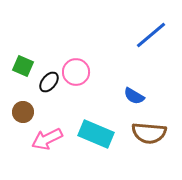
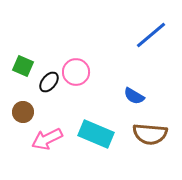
brown semicircle: moved 1 px right, 1 px down
